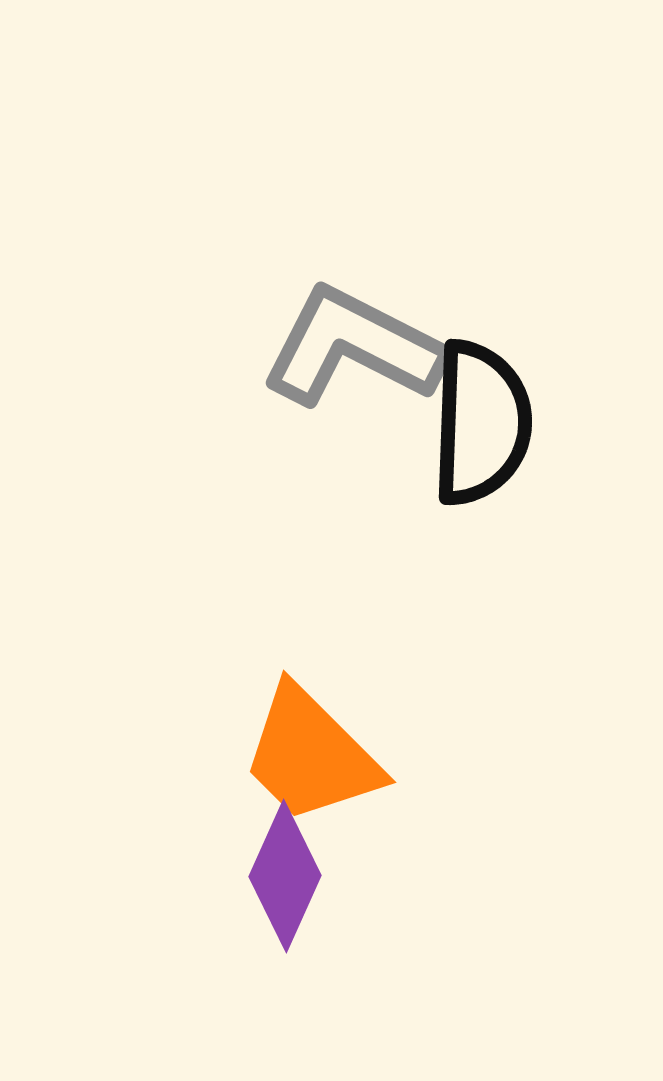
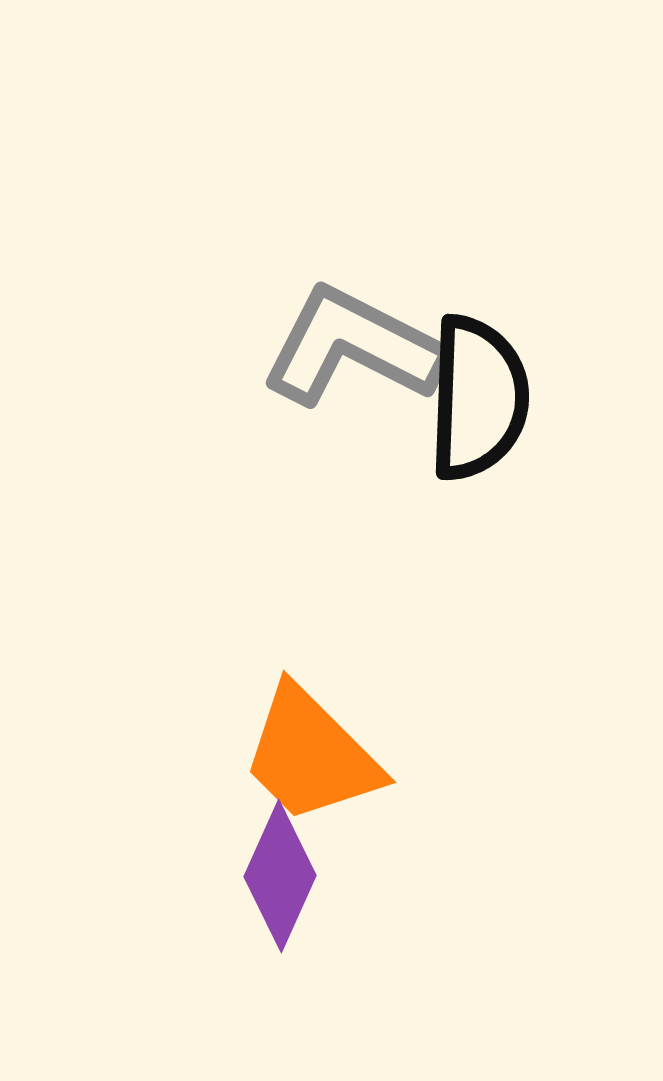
black semicircle: moved 3 px left, 25 px up
purple diamond: moved 5 px left
